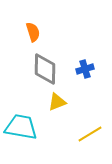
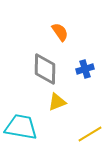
orange semicircle: moved 27 px right; rotated 18 degrees counterclockwise
